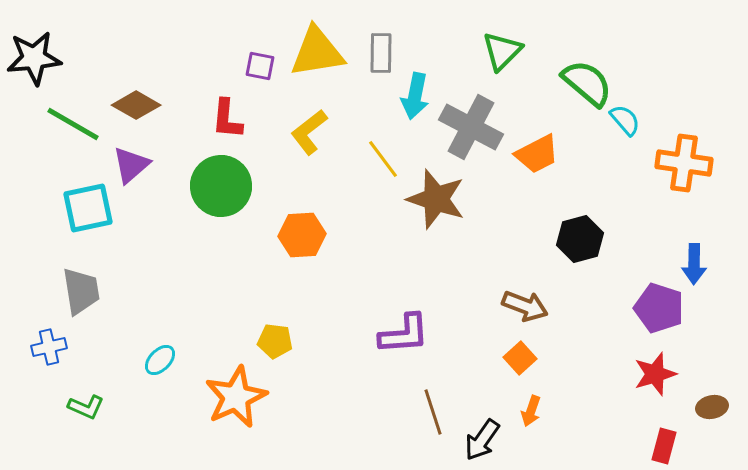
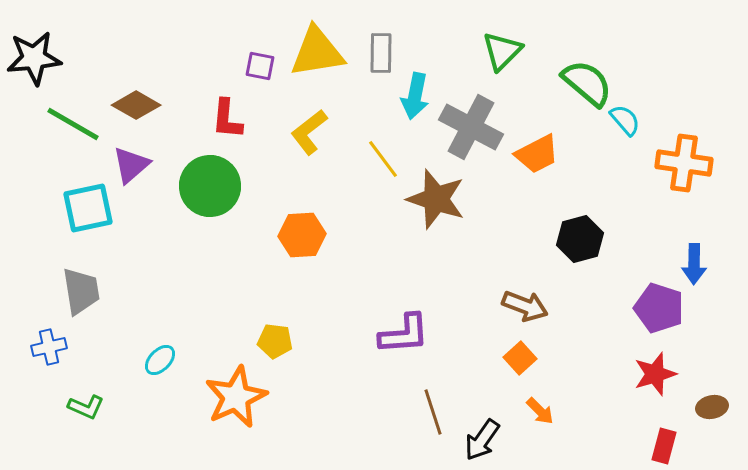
green circle: moved 11 px left
orange arrow: moved 9 px right; rotated 64 degrees counterclockwise
